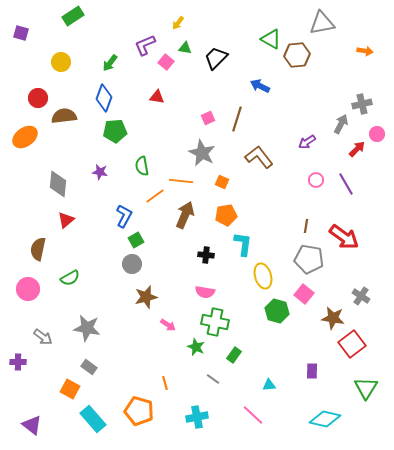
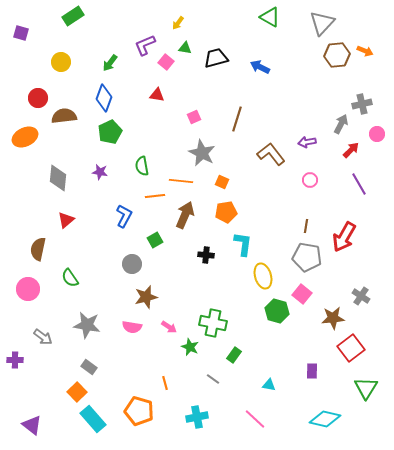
gray triangle at (322, 23): rotated 36 degrees counterclockwise
green triangle at (271, 39): moved 1 px left, 22 px up
orange arrow at (365, 51): rotated 14 degrees clockwise
brown hexagon at (297, 55): moved 40 px right
black trapezoid at (216, 58): rotated 30 degrees clockwise
blue arrow at (260, 86): moved 19 px up
red triangle at (157, 97): moved 2 px up
pink square at (208, 118): moved 14 px left, 1 px up
green pentagon at (115, 131): moved 5 px left, 1 px down; rotated 20 degrees counterclockwise
orange ellipse at (25, 137): rotated 10 degrees clockwise
purple arrow at (307, 142): rotated 24 degrees clockwise
red arrow at (357, 149): moved 6 px left, 1 px down
brown L-shape at (259, 157): moved 12 px right, 3 px up
pink circle at (316, 180): moved 6 px left
gray diamond at (58, 184): moved 6 px up
purple line at (346, 184): moved 13 px right
orange line at (155, 196): rotated 30 degrees clockwise
orange pentagon at (226, 215): moved 3 px up
red arrow at (344, 237): rotated 84 degrees clockwise
green square at (136, 240): moved 19 px right
gray pentagon at (309, 259): moved 2 px left, 2 px up
green semicircle at (70, 278): rotated 84 degrees clockwise
pink semicircle at (205, 292): moved 73 px left, 35 px down
pink square at (304, 294): moved 2 px left
brown star at (333, 318): rotated 15 degrees counterclockwise
green cross at (215, 322): moved 2 px left, 1 px down
pink arrow at (168, 325): moved 1 px right, 2 px down
gray star at (87, 328): moved 3 px up
red square at (352, 344): moved 1 px left, 4 px down
green star at (196, 347): moved 6 px left
purple cross at (18, 362): moved 3 px left, 2 px up
cyan triangle at (269, 385): rotated 16 degrees clockwise
orange square at (70, 389): moved 7 px right, 3 px down; rotated 18 degrees clockwise
pink line at (253, 415): moved 2 px right, 4 px down
